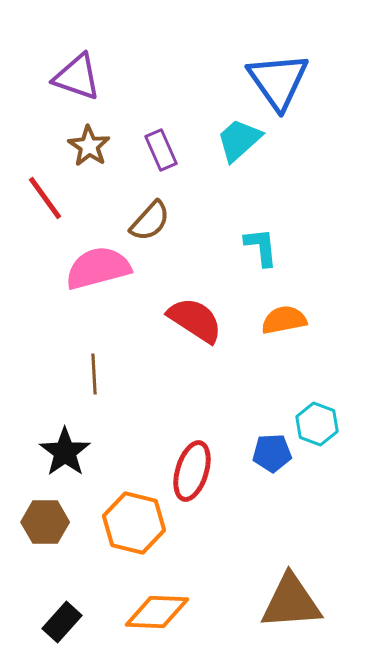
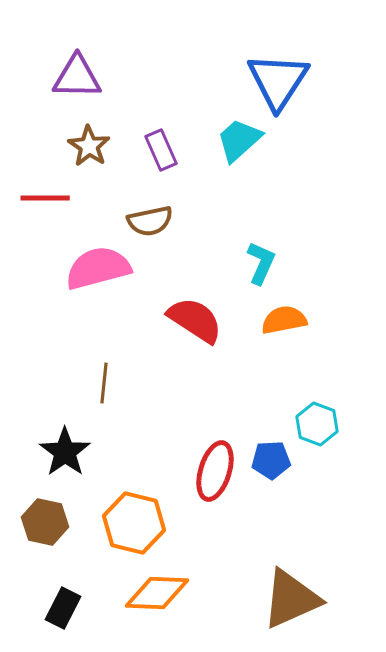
purple triangle: rotated 18 degrees counterclockwise
blue triangle: rotated 8 degrees clockwise
red line: rotated 54 degrees counterclockwise
brown semicircle: rotated 36 degrees clockwise
cyan L-shape: moved 16 px down; rotated 30 degrees clockwise
brown line: moved 10 px right, 9 px down; rotated 9 degrees clockwise
blue pentagon: moved 1 px left, 7 px down
red ellipse: moved 23 px right
brown hexagon: rotated 12 degrees clockwise
brown triangle: moved 3 px up; rotated 20 degrees counterclockwise
orange diamond: moved 19 px up
black rectangle: moved 1 px right, 14 px up; rotated 15 degrees counterclockwise
